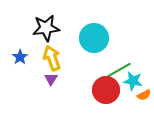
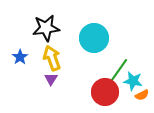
green line: rotated 25 degrees counterclockwise
red circle: moved 1 px left, 2 px down
orange semicircle: moved 2 px left
